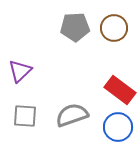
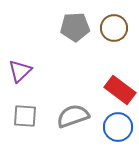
gray semicircle: moved 1 px right, 1 px down
